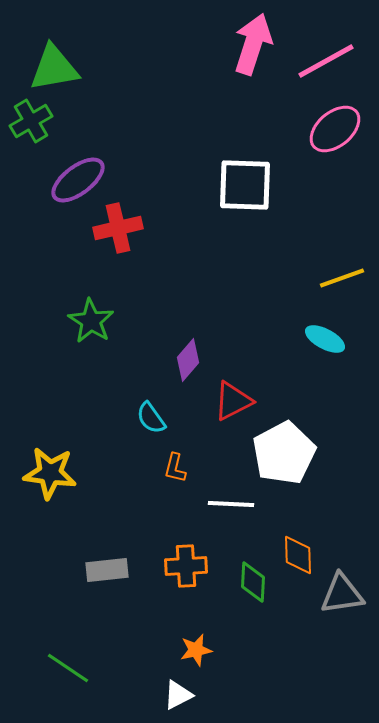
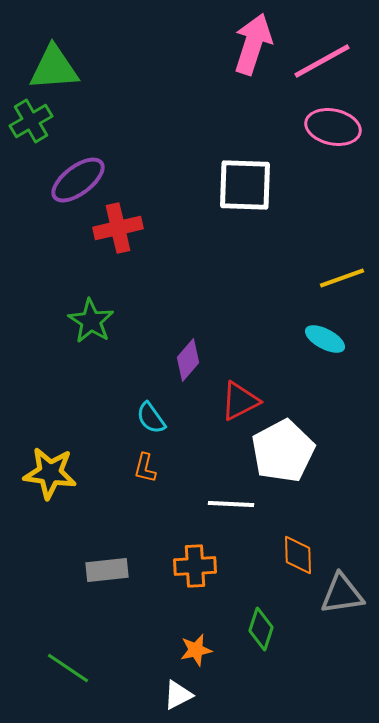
pink line: moved 4 px left
green triangle: rotated 6 degrees clockwise
pink ellipse: moved 2 px left, 2 px up; rotated 52 degrees clockwise
red triangle: moved 7 px right
white pentagon: moved 1 px left, 2 px up
orange L-shape: moved 30 px left
orange cross: moved 9 px right
green diamond: moved 8 px right, 47 px down; rotated 15 degrees clockwise
